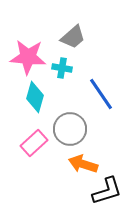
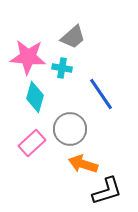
pink rectangle: moved 2 px left
